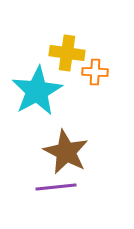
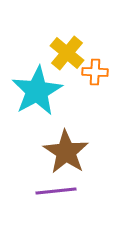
yellow cross: rotated 32 degrees clockwise
brown star: rotated 6 degrees clockwise
purple line: moved 4 px down
